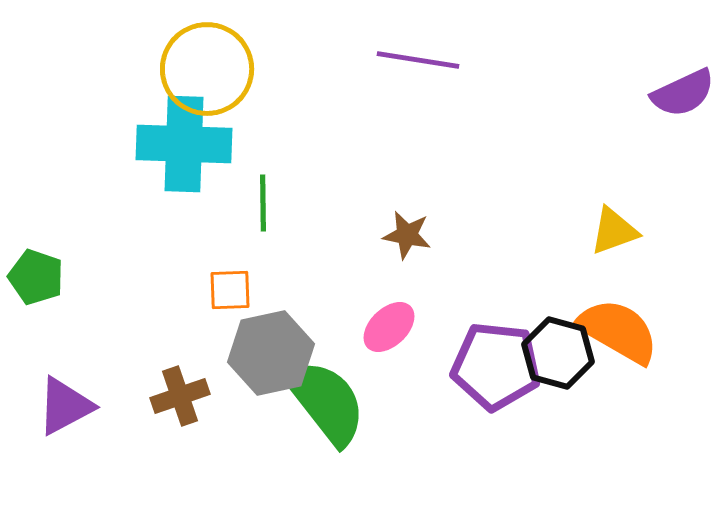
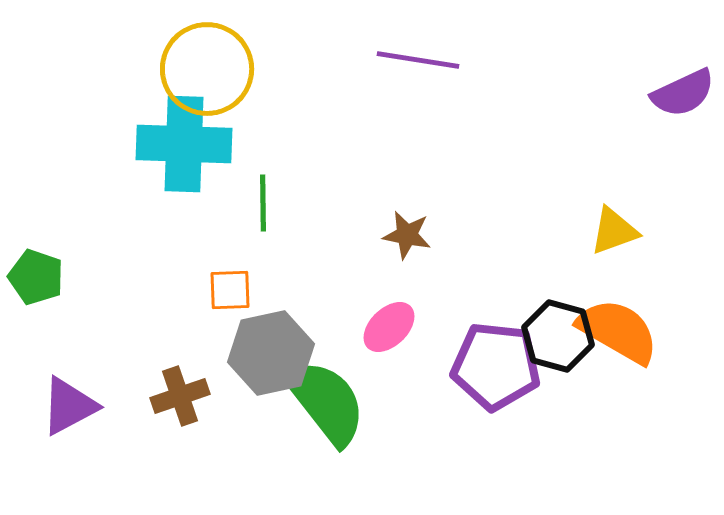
black hexagon: moved 17 px up
purple triangle: moved 4 px right
